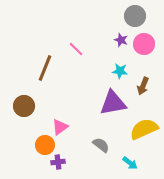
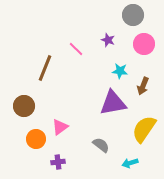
gray circle: moved 2 px left, 1 px up
purple star: moved 13 px left
yellow semicircle: rotated 32 degrees counterclockwise
orange circle: moved 9 px left, 6 px up
cyan arrow: rotated 126 degrees clockwise
